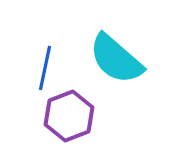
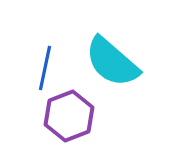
cyan semicircle: moved 4 px left, 3 px down
